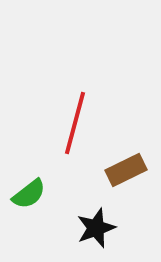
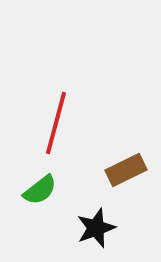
red line: moved 19 px left
green semicircle: moved 11 px right, 4 px up
